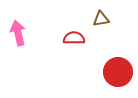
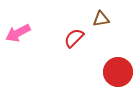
pink arrow: rotated 105 degrees counterclockwise
red semicircle: rotated 45 degrees counterclockwise
